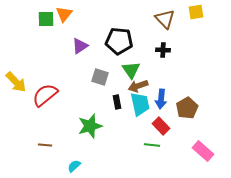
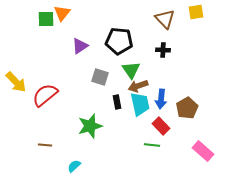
orange triangle: moved 2 px left, 1 px up
